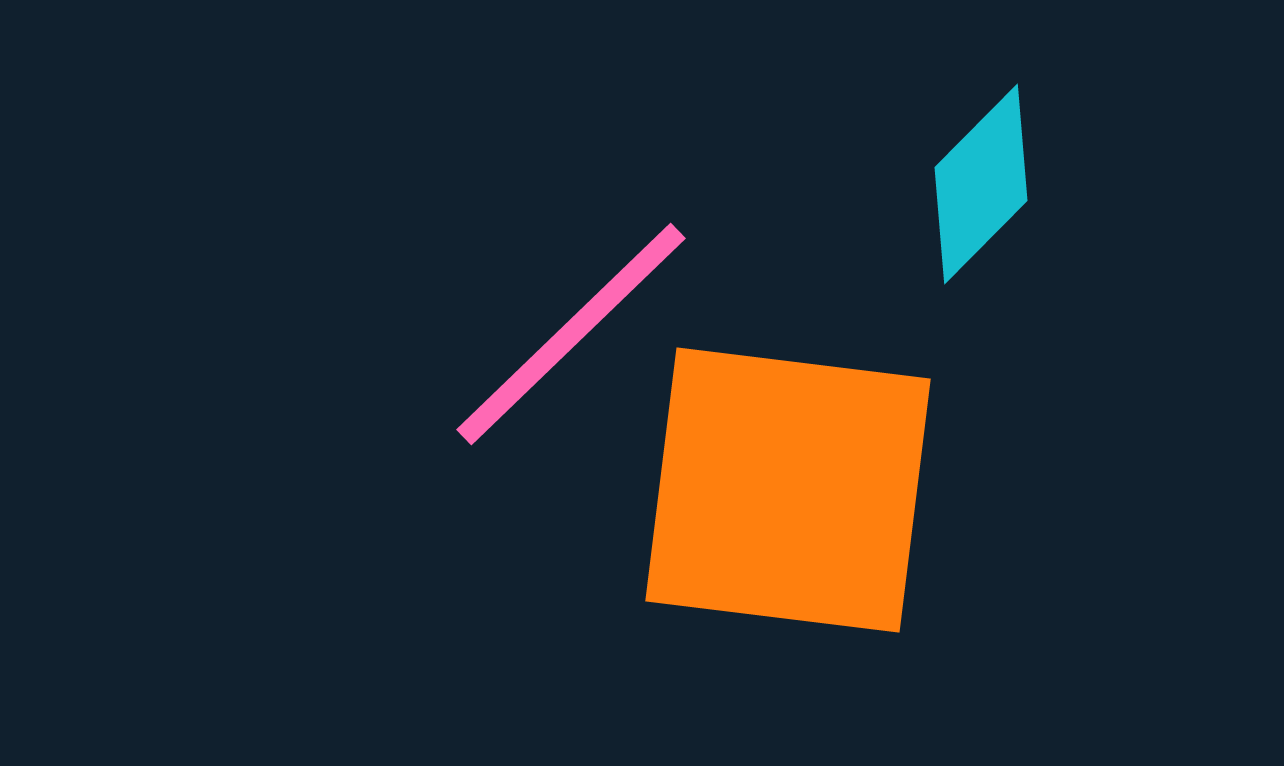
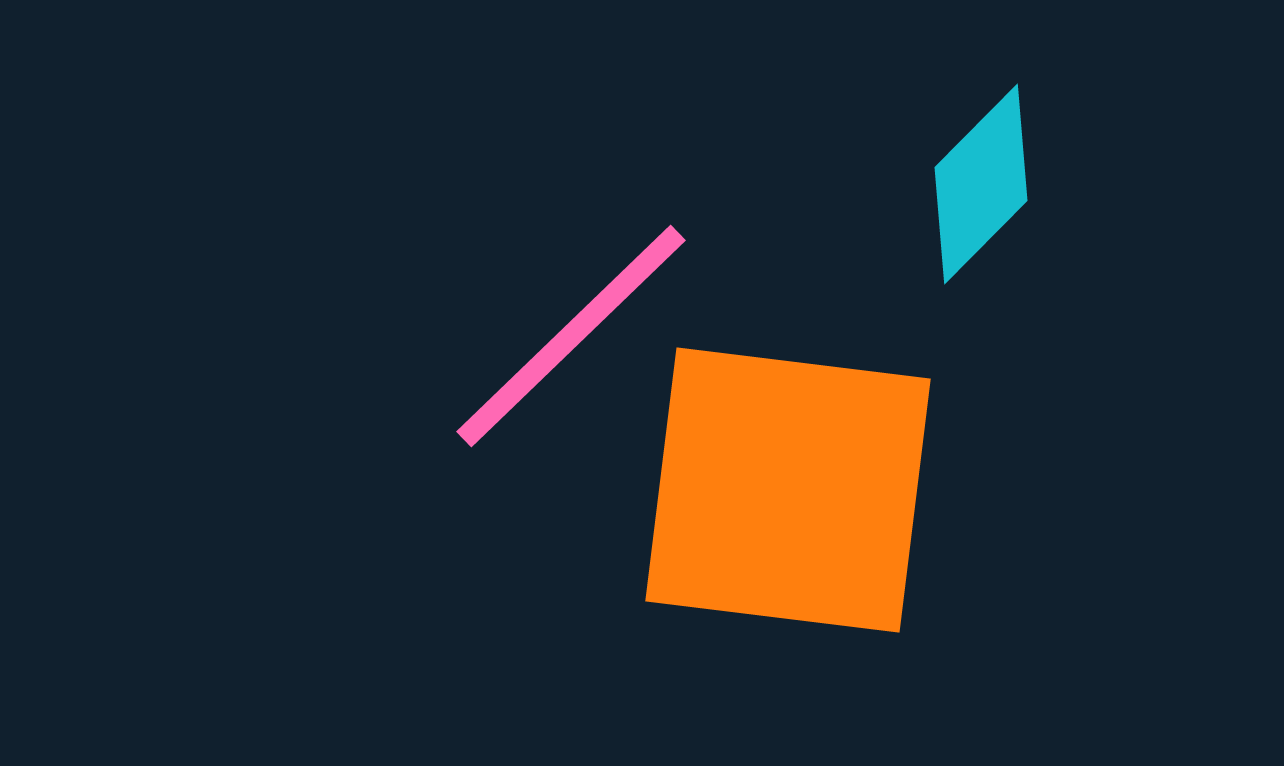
pink line: moved 2 px down
